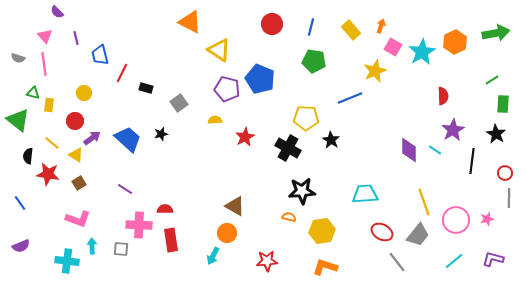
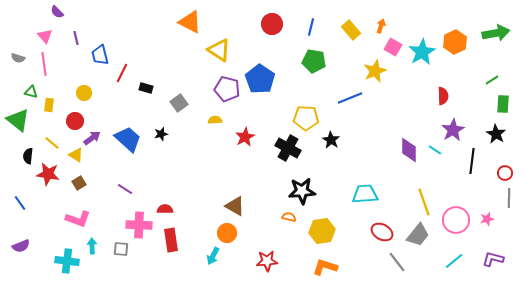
blue pentagon at (260, 79): rotated 12 degrees clockwise
green triangle at (33, 93): moved 2 px left, 1 px up
